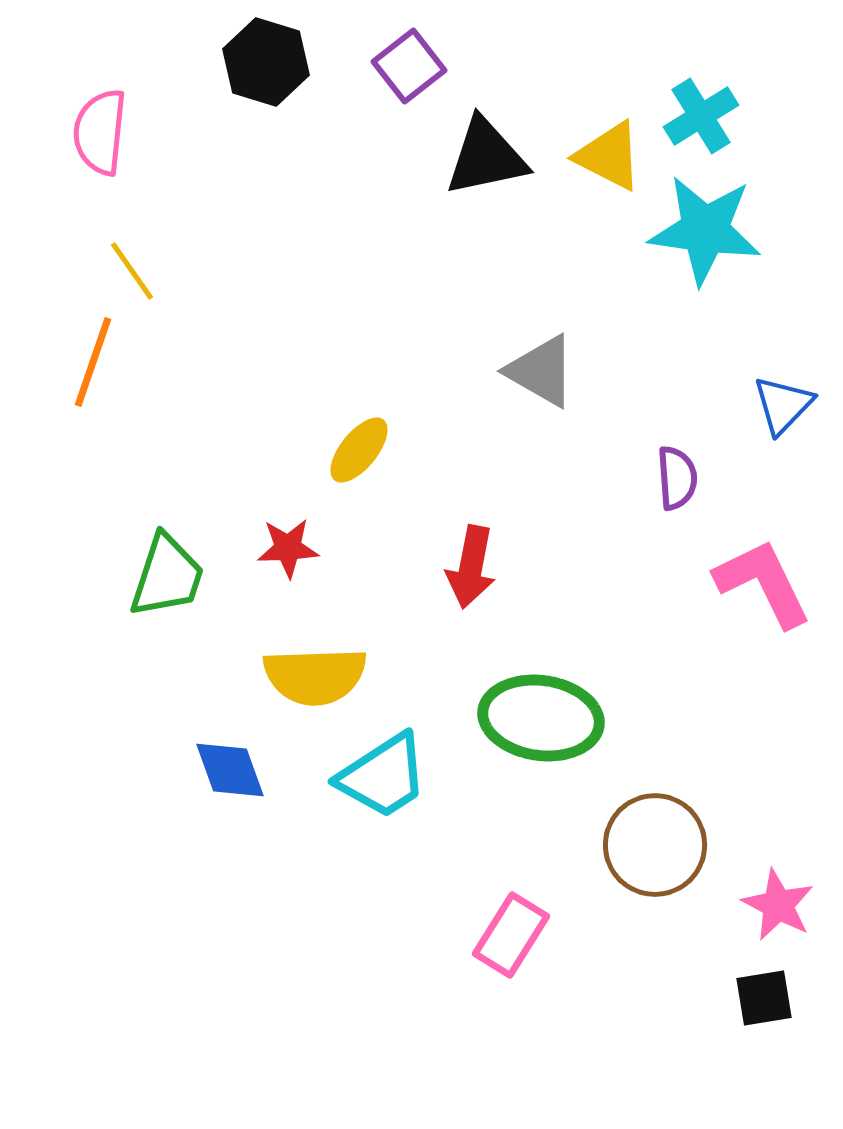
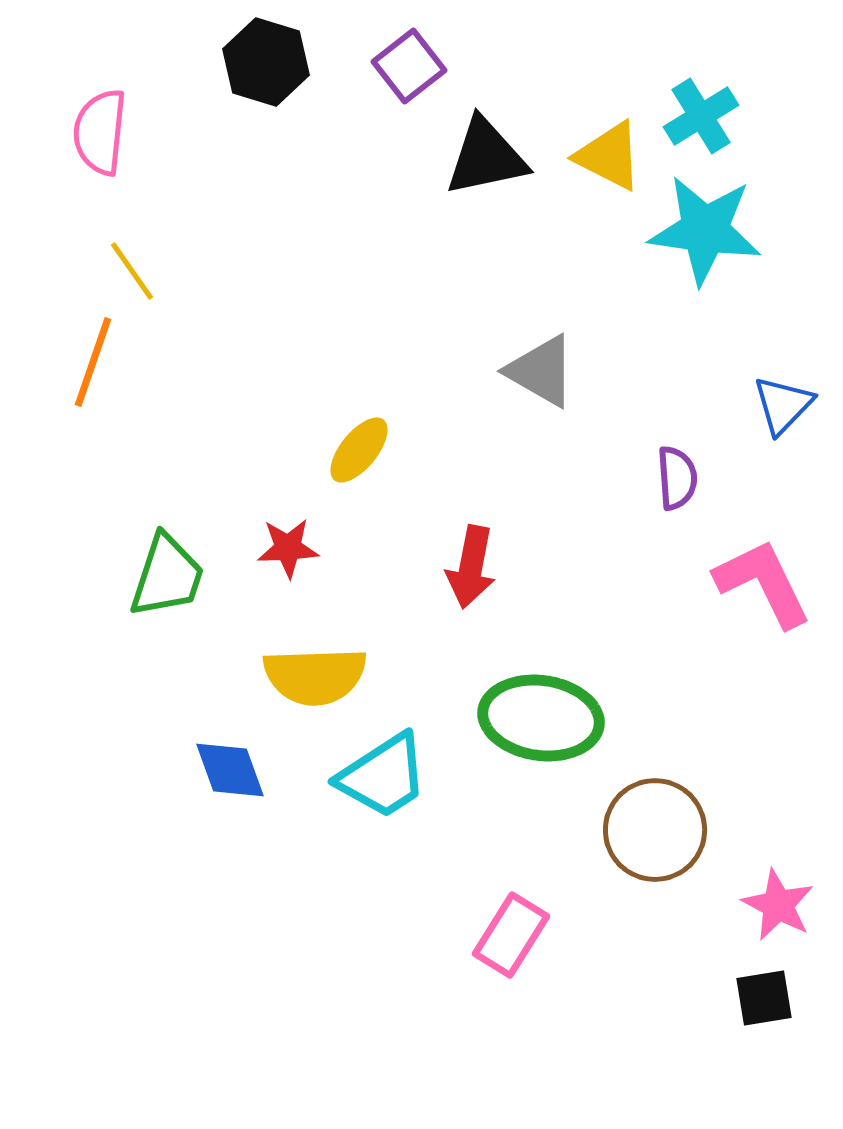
brown circle: moved 15 px up
